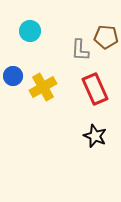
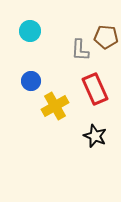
blue circle: moved 18 px right, 5 px down
yellow cross: moved 12 px right, 19 px down
